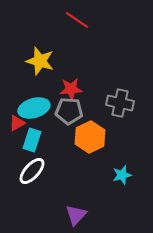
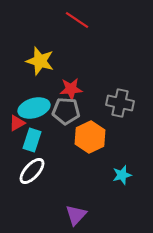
gray pentagon: moved 3 px left
